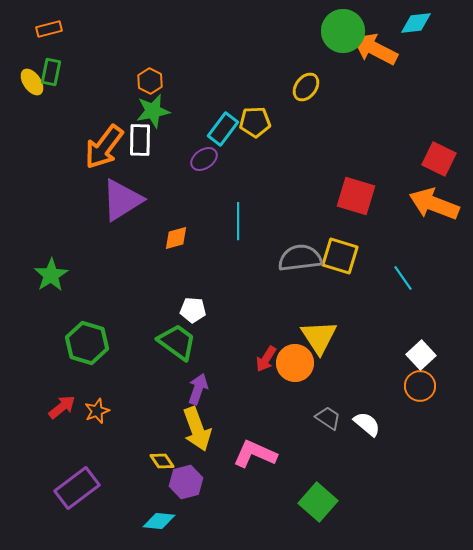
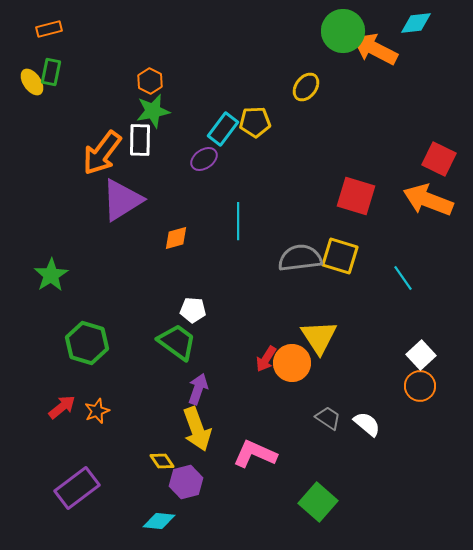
orange arrow at (104, 147): moved 2 px left, 6 px down
orange arrow at (434, 204): moved 6 px left, 4 px up
orange circle at (295, 363): moved 3 px left
